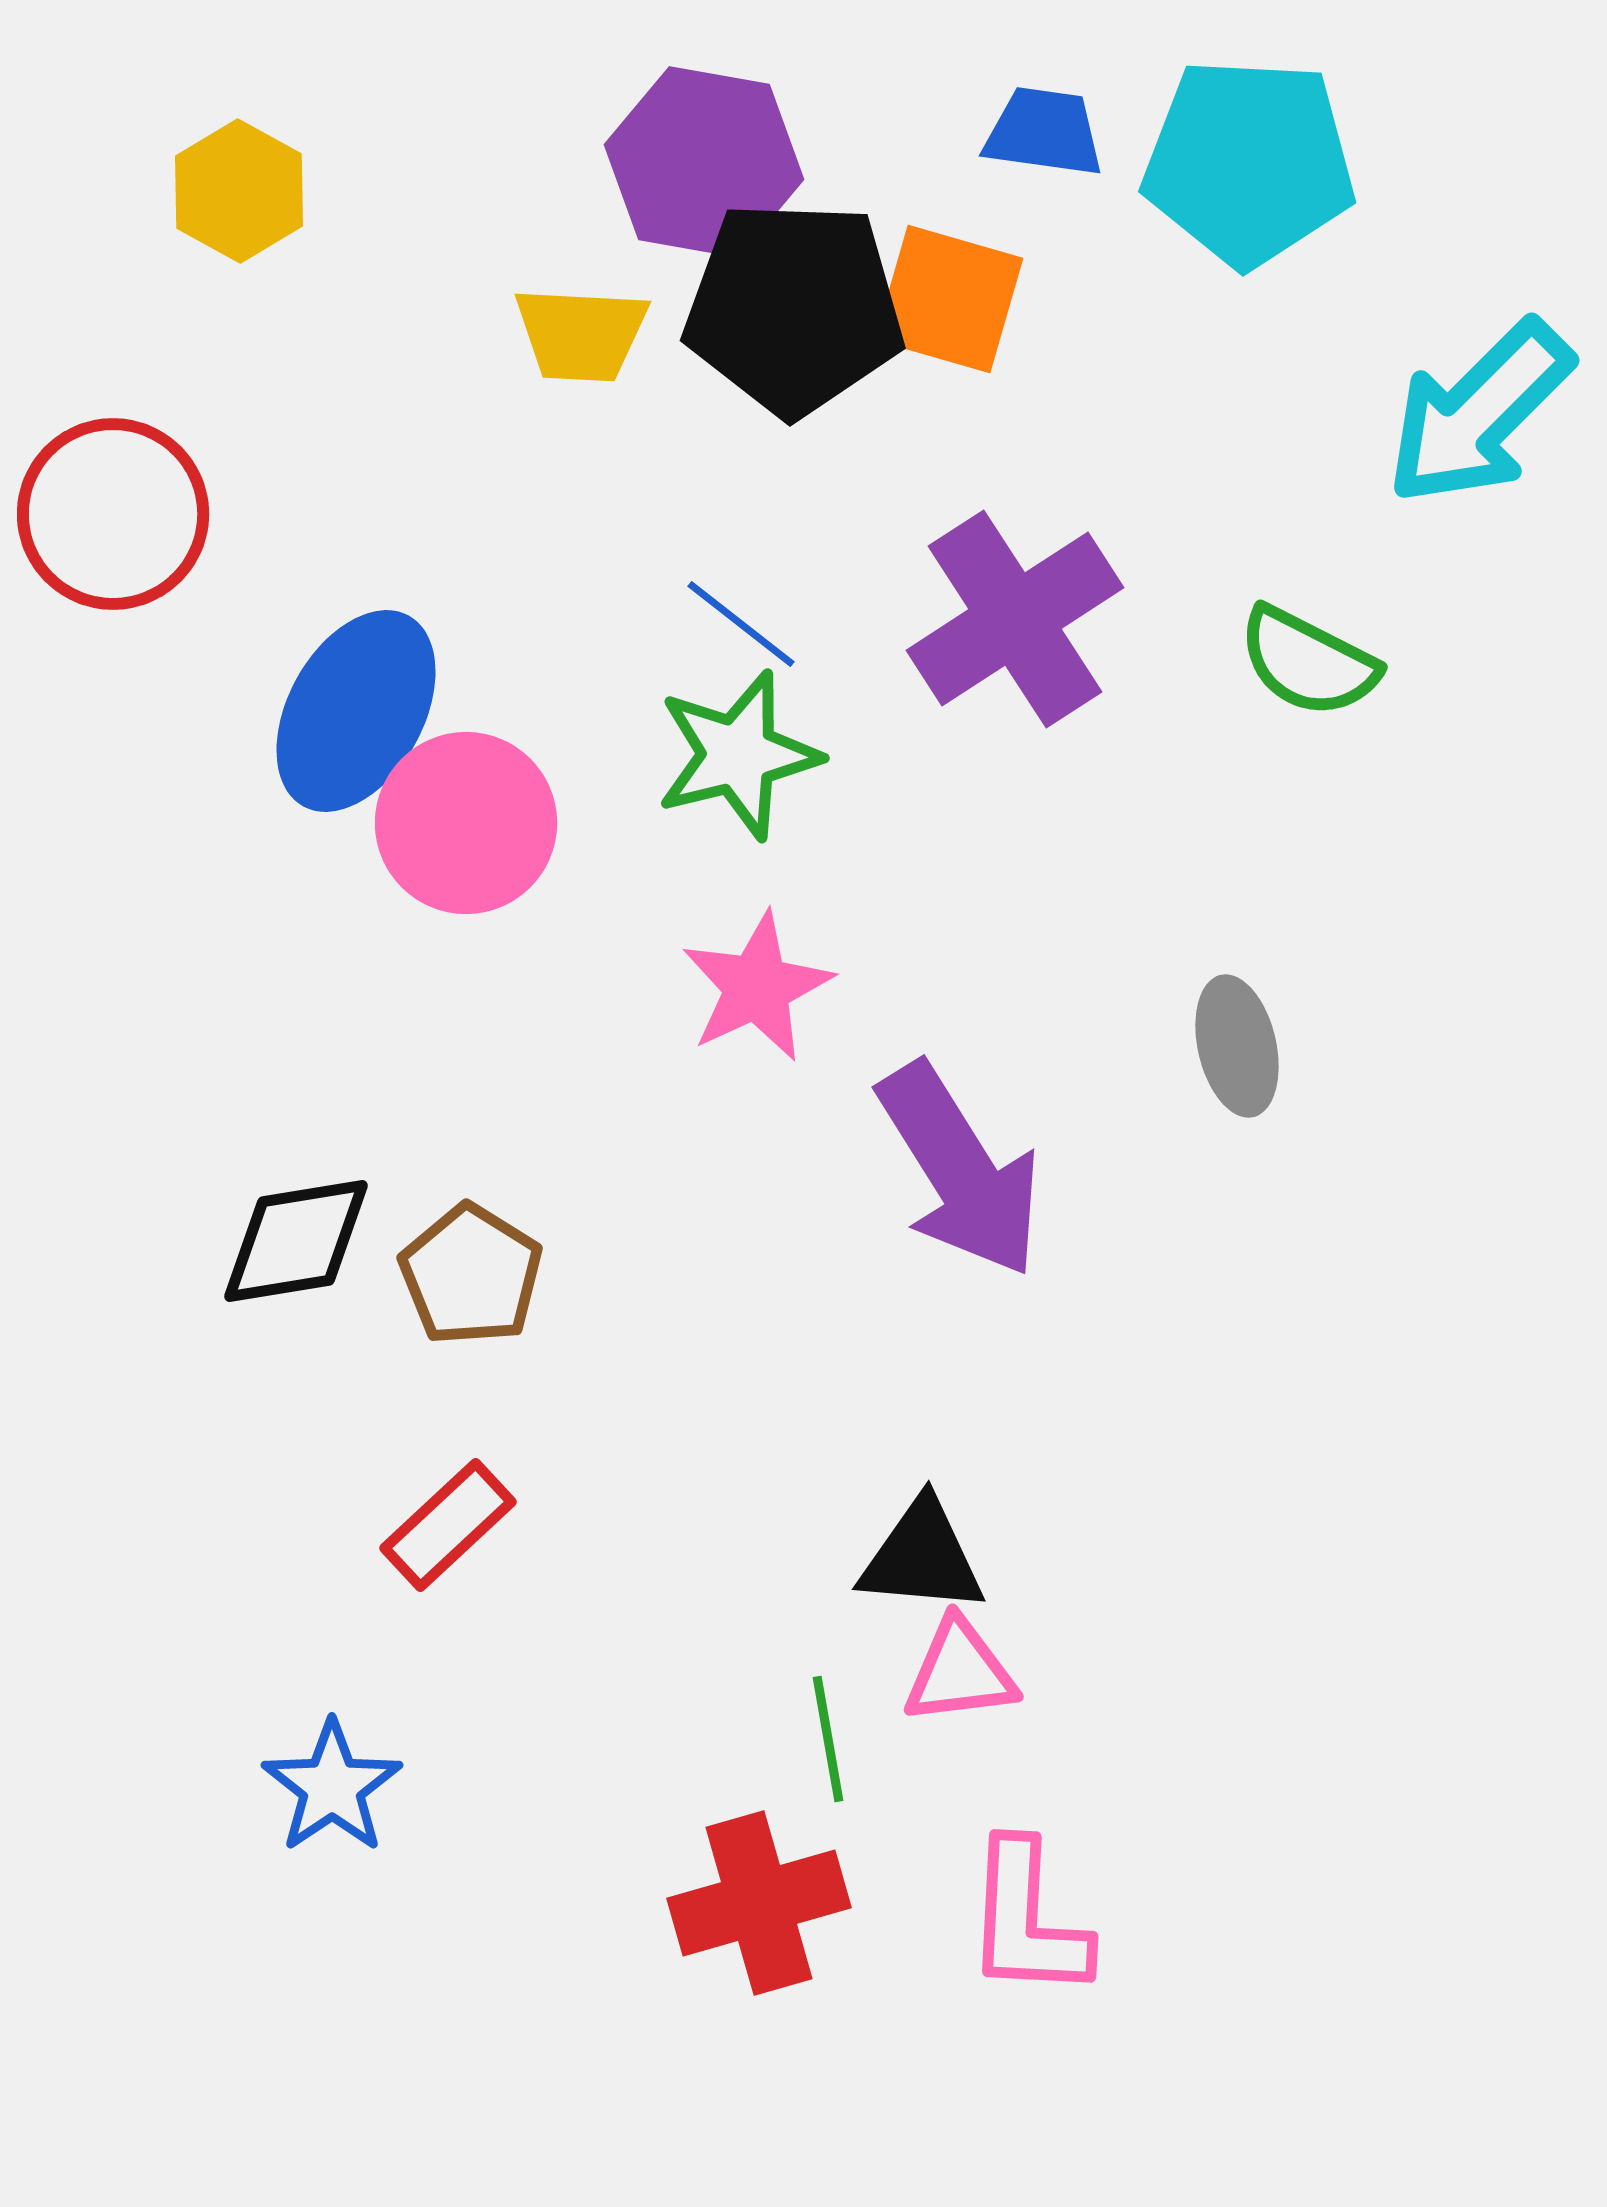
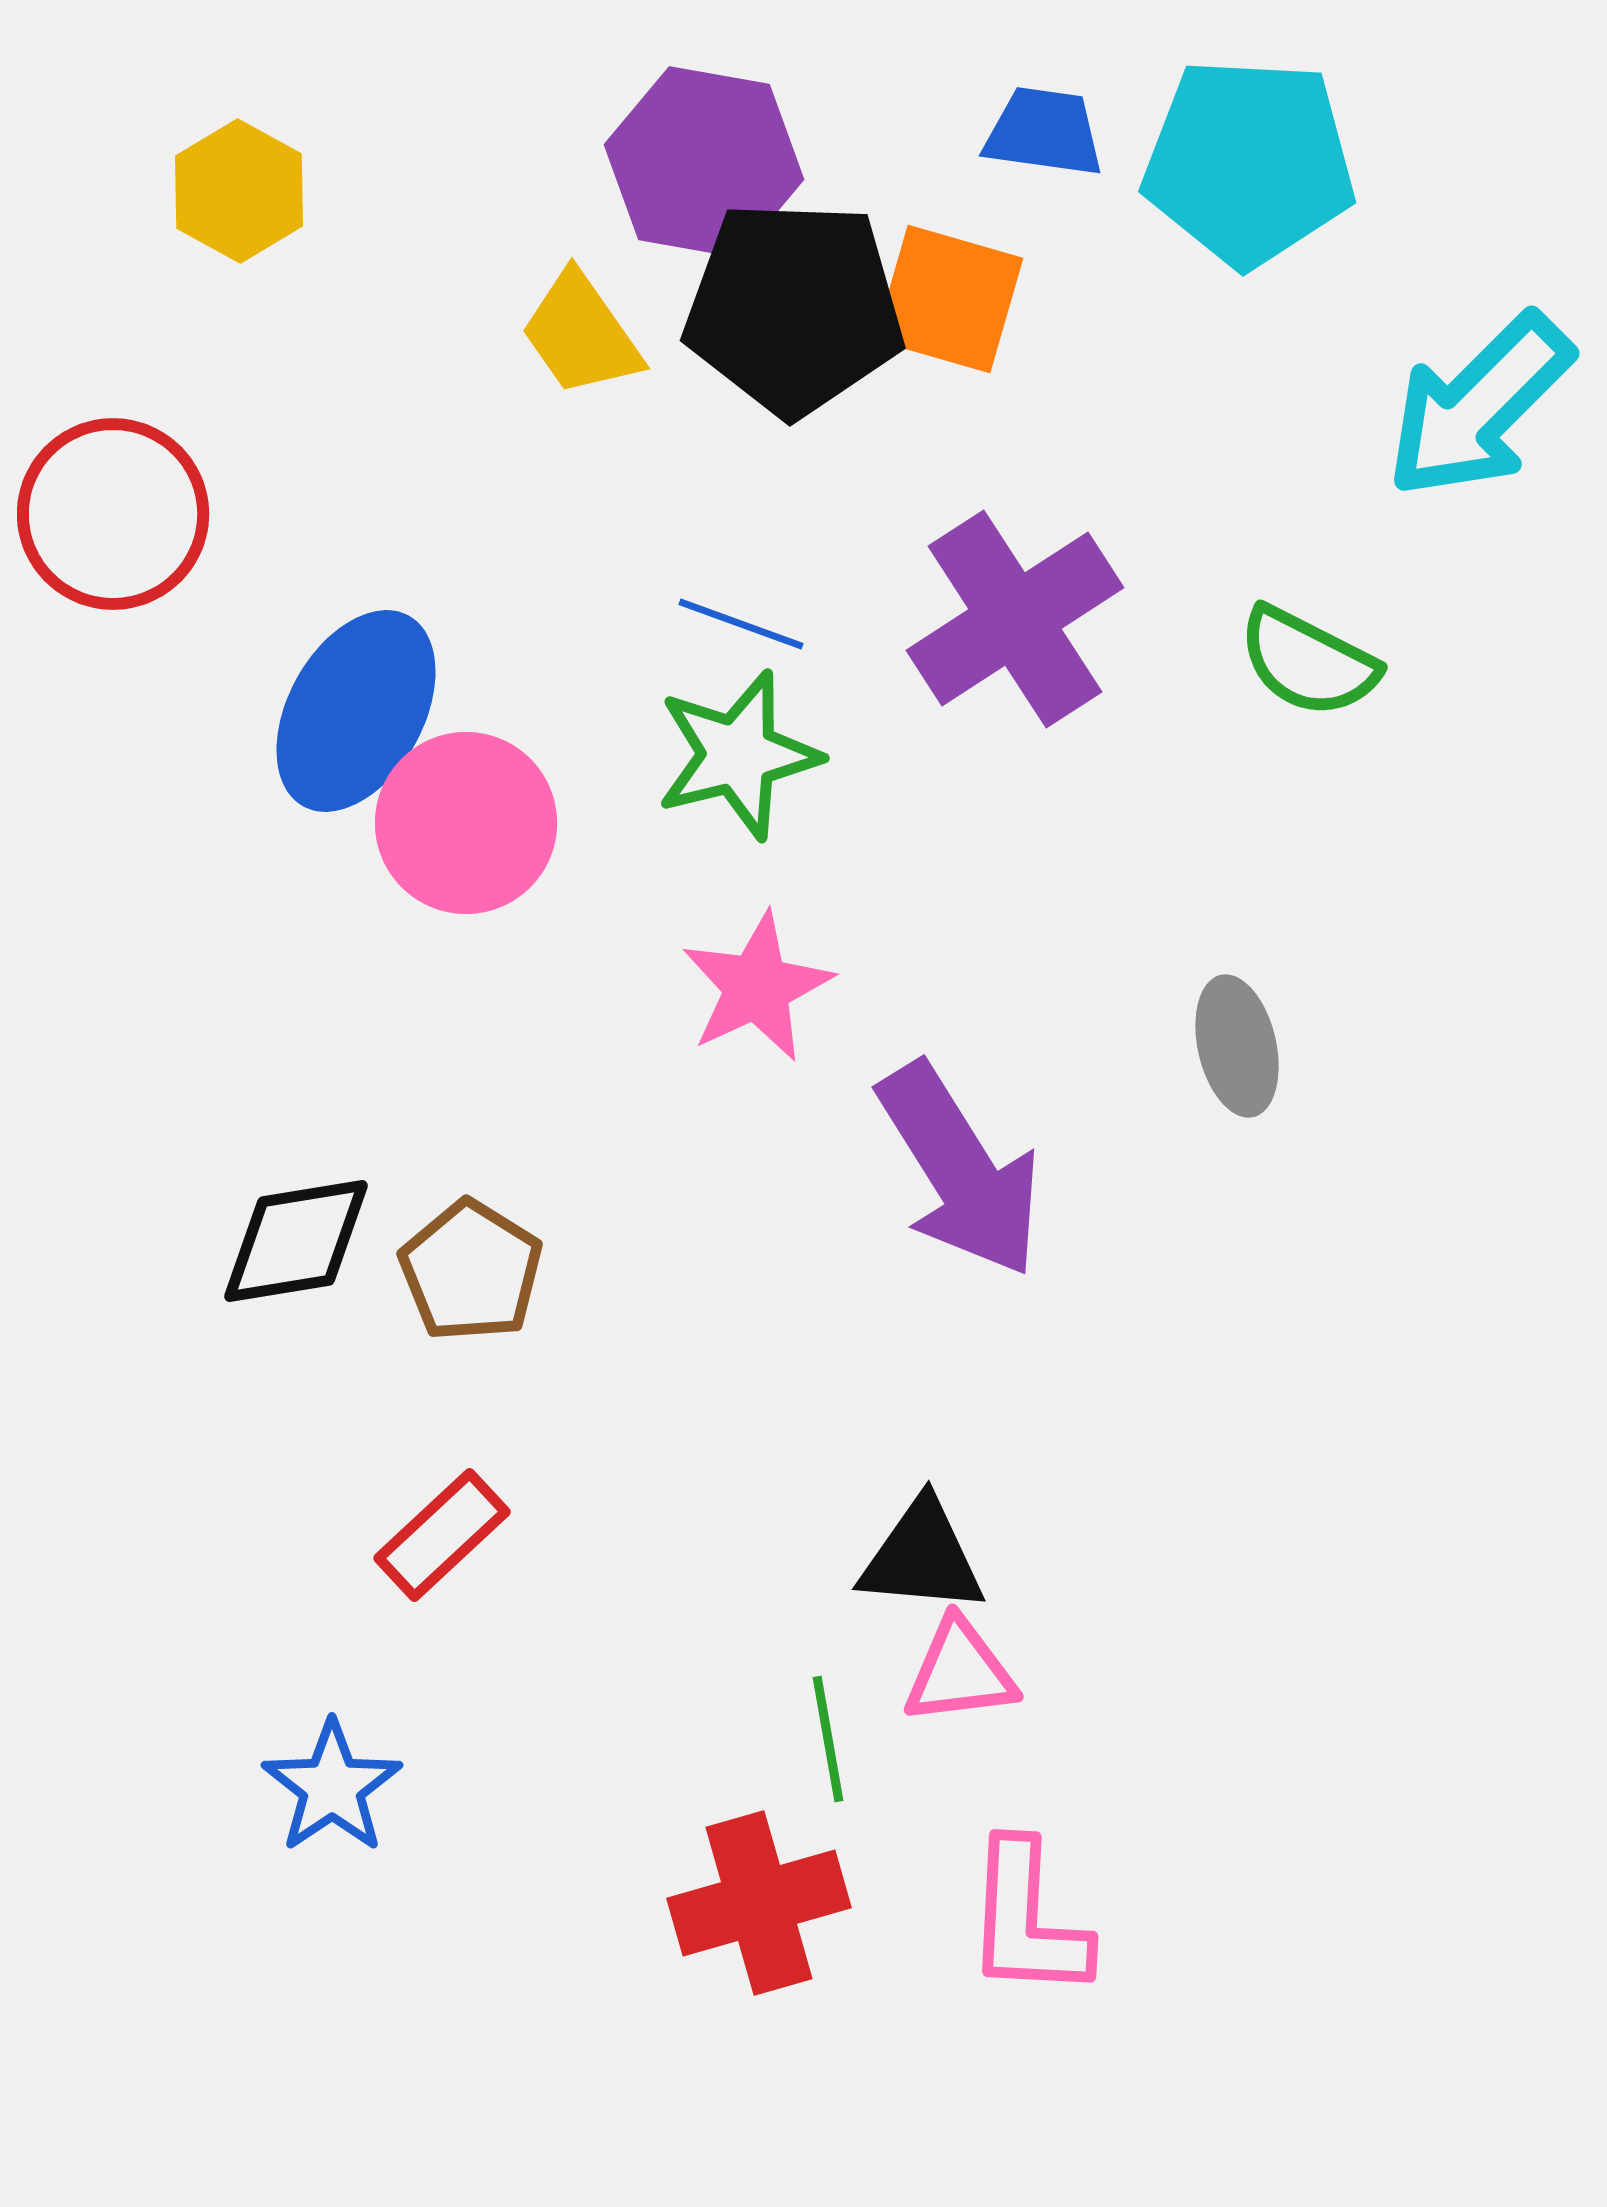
yellow trapezoid: rotated 52 degrees clockwise
cyan arrow: moved 7 px up
blue line: rotated 18 degrees counterclockwise
brown pentagon: moved 4 px up
red rectangle: moved 6 px left, 10 px down
